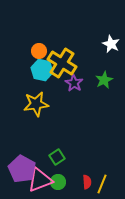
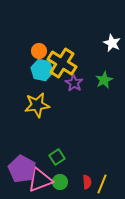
white star: moved 1 px right, 1 px up
yellow star: moved 1 px right, 1 px down
green circle: moved 2 px right
